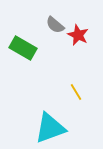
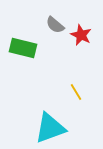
red star: moved 3 px right
green rectangle: rotated 16 degrees counterclockwise
